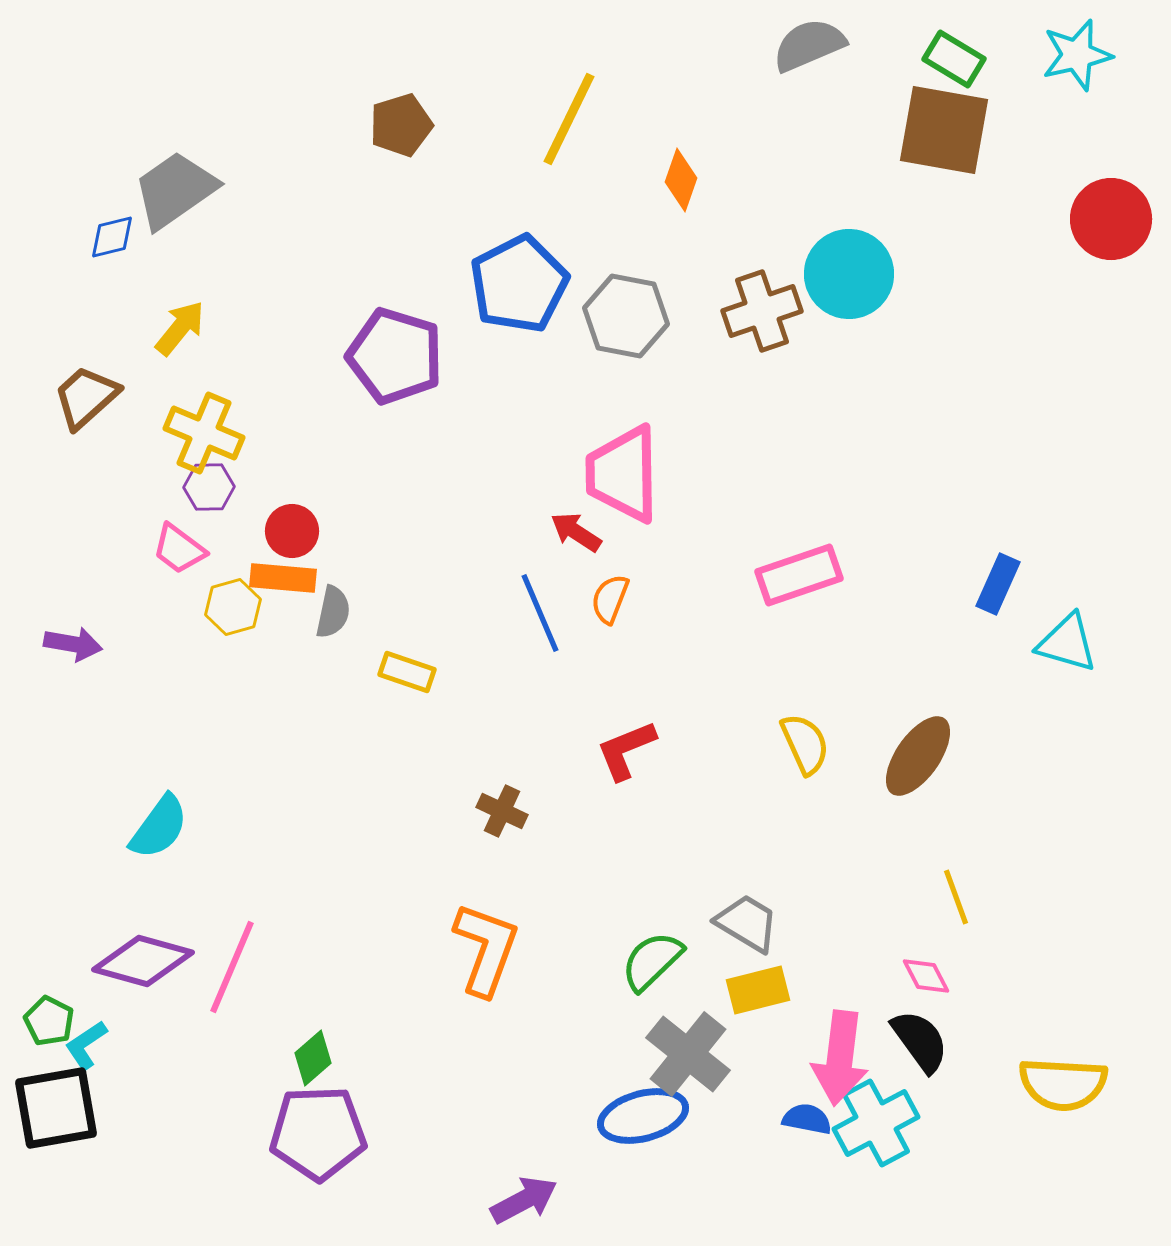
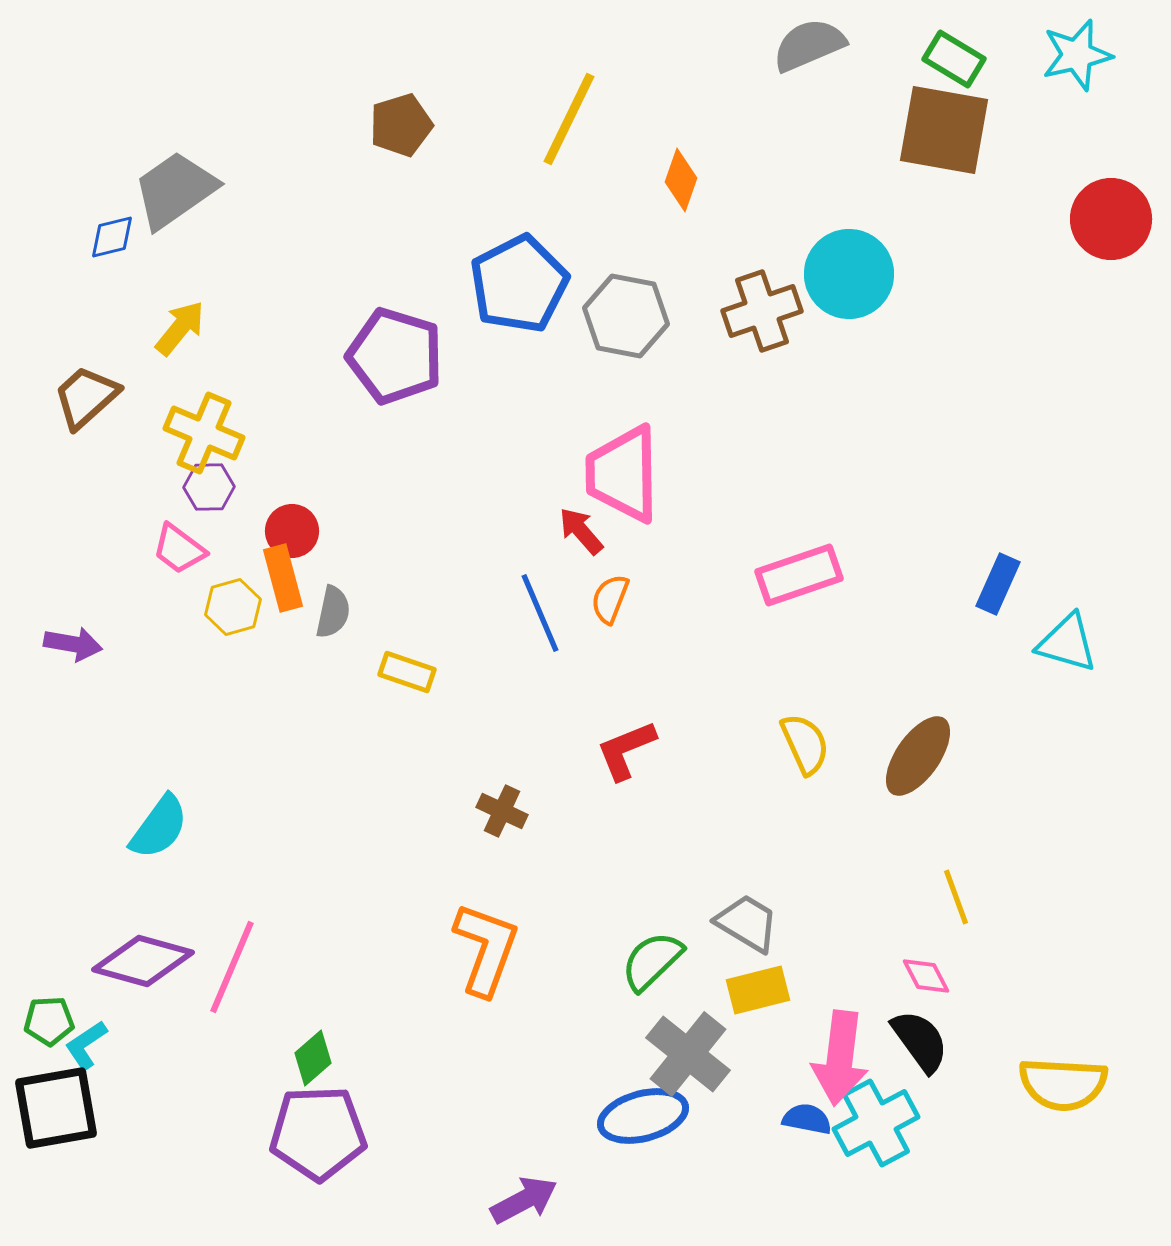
red arrow at (576, 532): moved 5 px right, 1 px up; rotated 16 degrees clockwise
orange rectangle at (283, 578): rotated 70 degrees clockwise
green pentagon at (49, 1021): rotated 30 degrees counterclockwise
